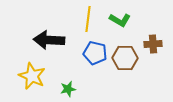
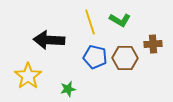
yellow line: moved 2 px right, 3 px down; rotated 25 degrees counterclockwise
blue pentagon: moved 4 px down
yellow star: moved 4 px left; rotated 12 degrees clockwise
